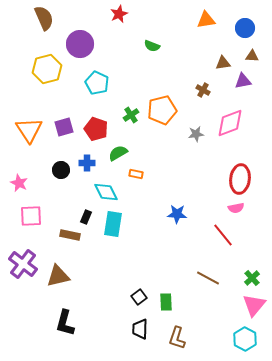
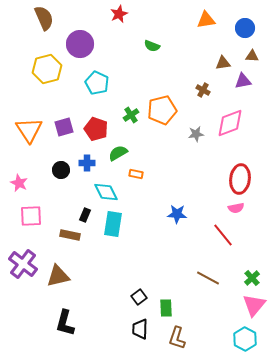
black rectangle at (86, 217): moved 1 px left, 2 px up
green rectangle at (166, 302): moved 6 px down
